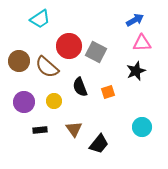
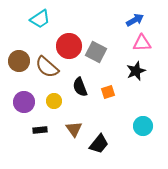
cyan circle: moved 1 px right, 1 px up
